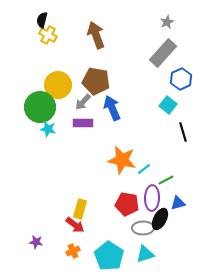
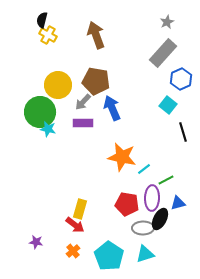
green circle: moved 5 px down
orange star: moved 3 px up
orange cross: rotated 16 degrees counterclockwise
